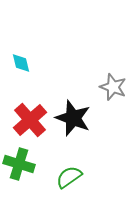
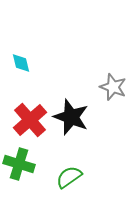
black star: moved 2 px left, 1 px up
